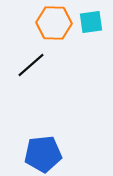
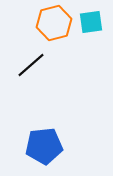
orange hexagon: rotated 16 degrees counterclockwise
blue pentagon: moved 1 px right, 8 px up
